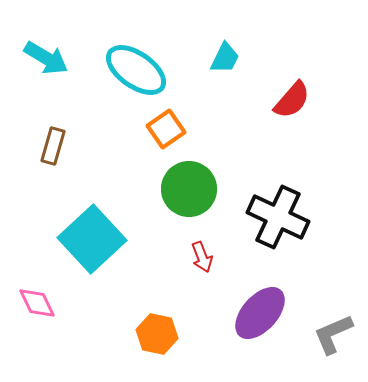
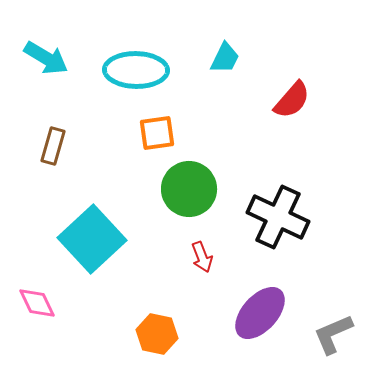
cyan ellipse: rotated 34 degrees counterclockwise
orange square: moved 9 px left, 4 px down; rotated 27 degrees clockwise
